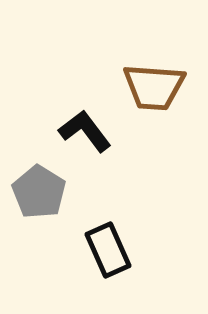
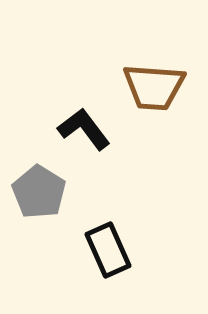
black L-shape: moved 1 px left, 2 px up
